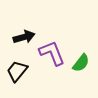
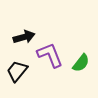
purple L-shape: moved 2 px left, 2 px down
